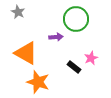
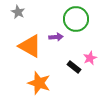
orange triangle: moved 4 px right, 7 px up
pink star: moved 1 px left
orange star: moved 1 px right, 1 px down
